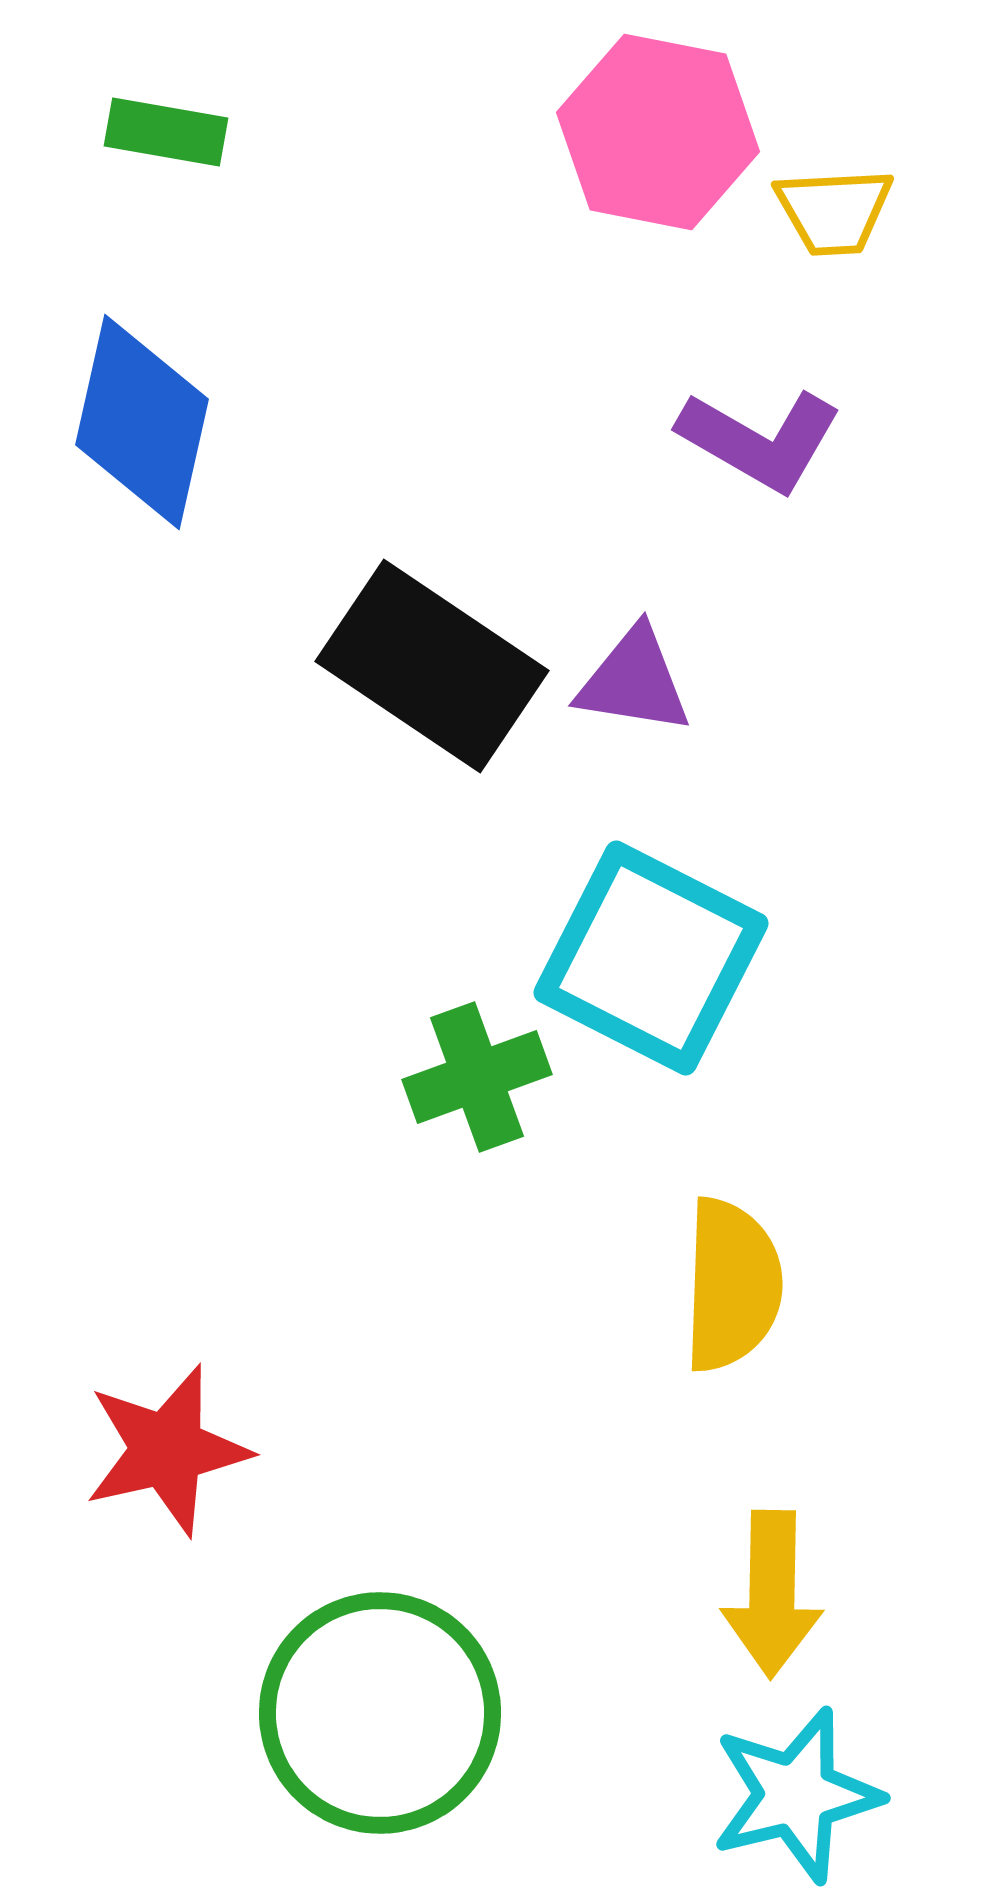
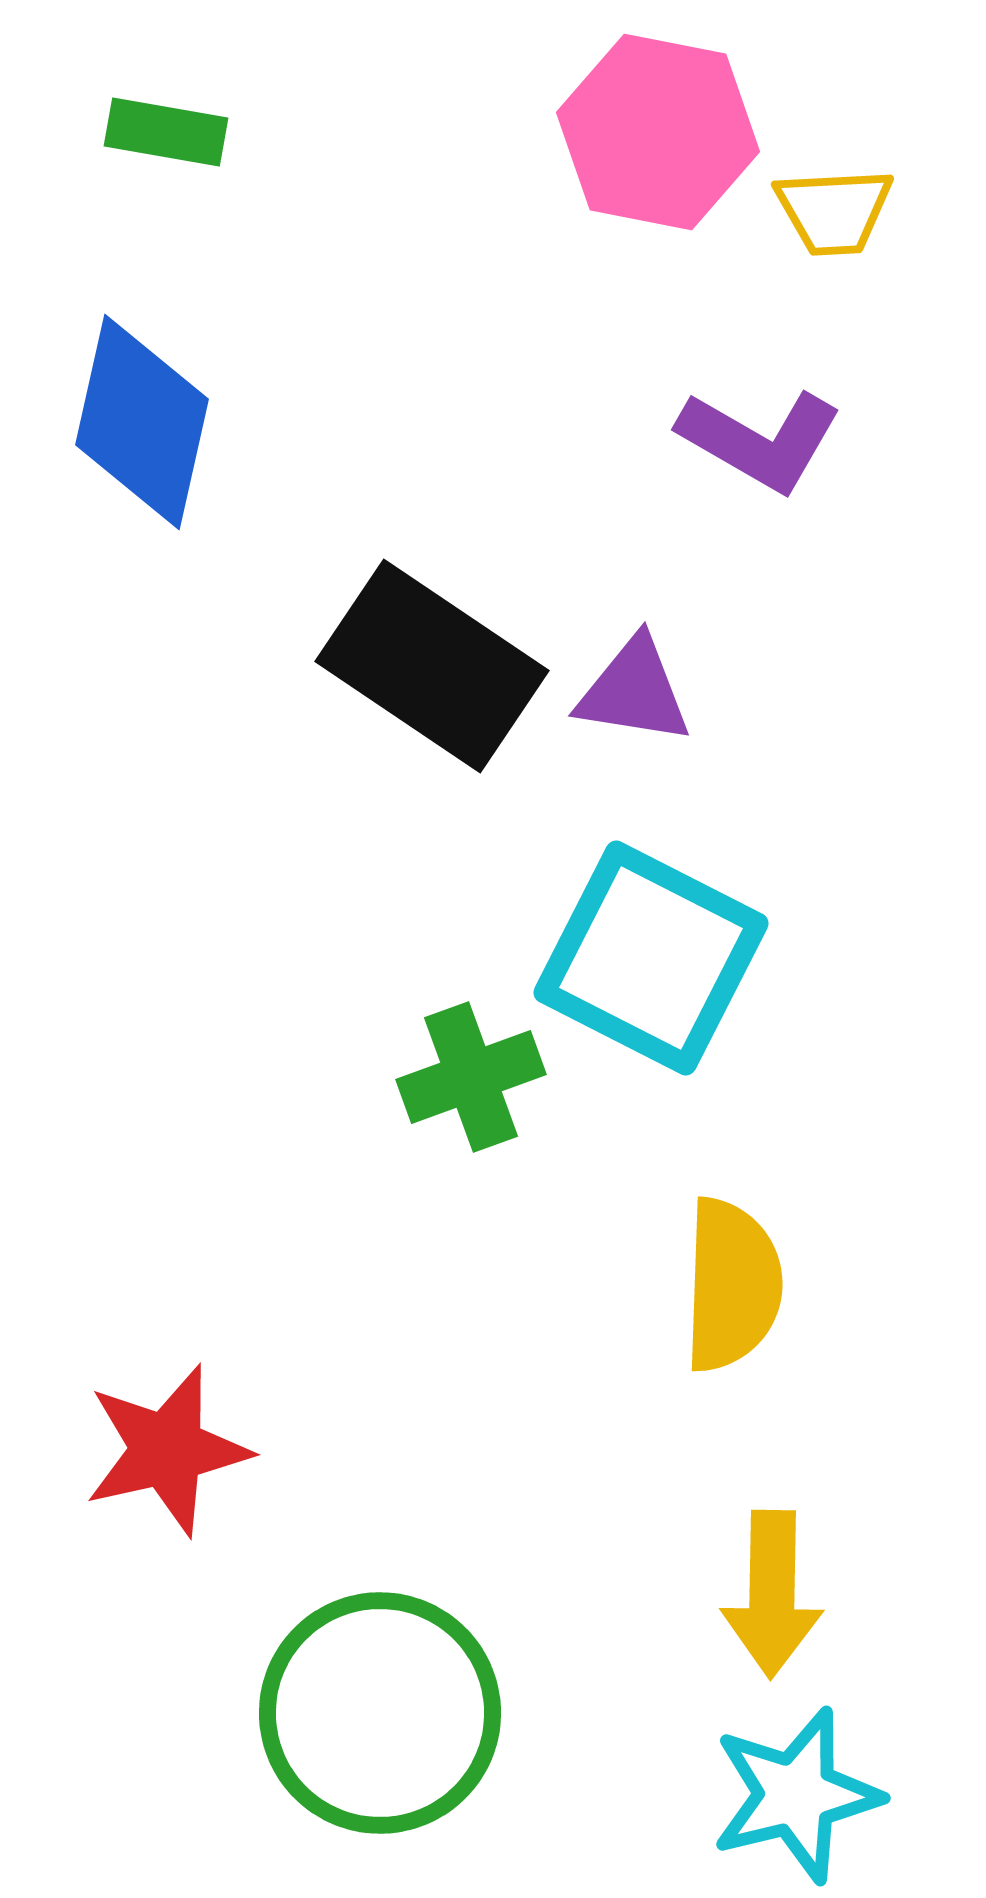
purple triangle: moved 10 px down
green cross: moved 6 px left
